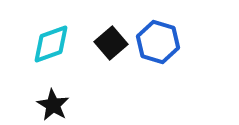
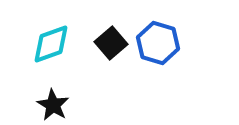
blue hexagon: moved 1 px down
